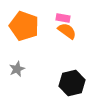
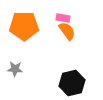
orange pentagon: rotated 20 degrees counterclockwise
orange semicircle: rotated 18 degrees clockwise
gray star: moved 2 px left; rotated 28 degrees clockwise
